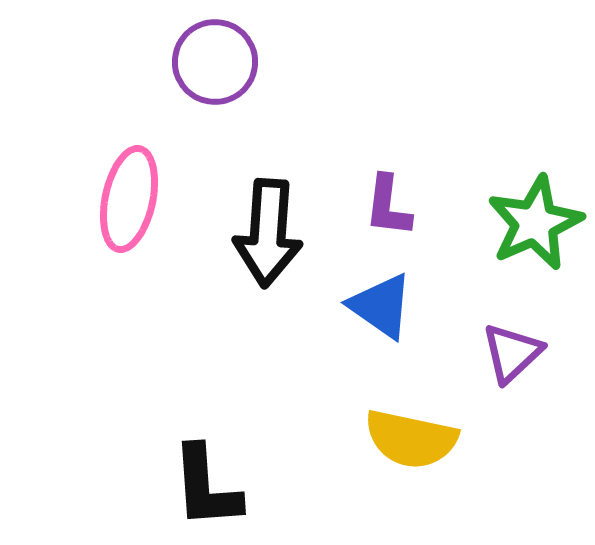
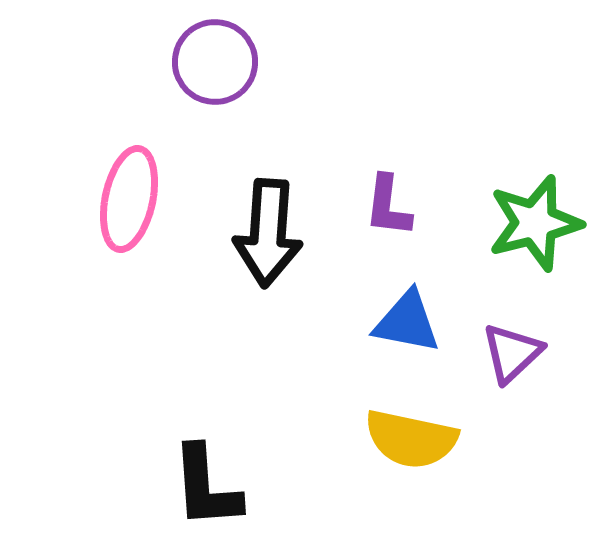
green star: rotated 10 degrees clockwise
blue triangle: moved 26 px right, 16 px down; rotated 24 degrees counterclockwise
